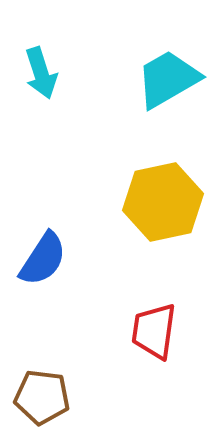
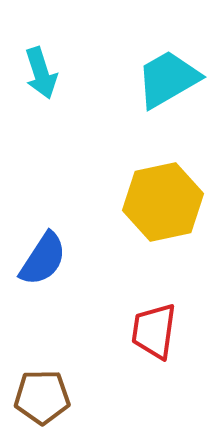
brown pentagon: rotated 8 degrees counterclockwise
